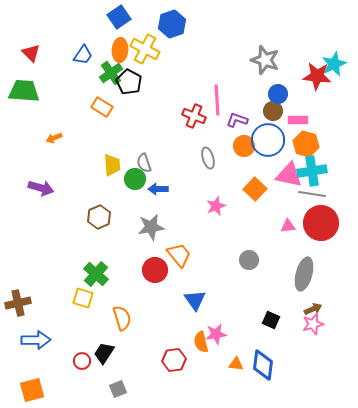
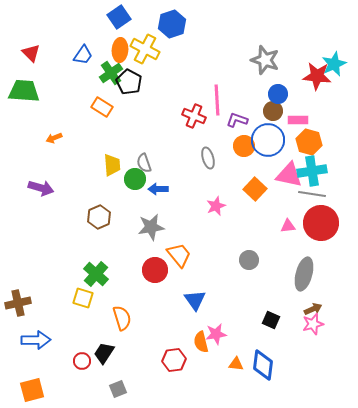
orange hexagon at (306, 144): moved 3 px right, 2 px up
